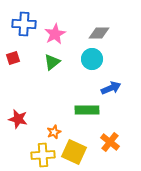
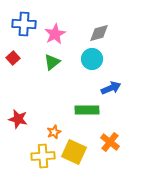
gray diamond: rotated 15 degrees counterclockwise
red square: rotated 24 degrees counterclockwise
yellow cross: moved 1 px down
